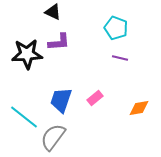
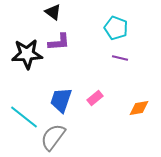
black triangle: rotated 12 degrees clockwise
